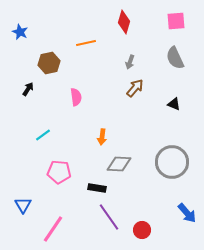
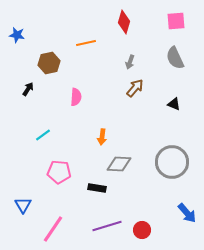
blue star: moved 3 px left, 3 px down; rotated 14 degrees counterclockwise
pink semicircle: rotated 12 degrees clockwise
purple line: moved 2 px left, 9 px down; rotated 72 degrees counterclockwise
